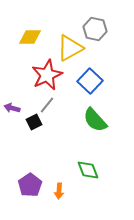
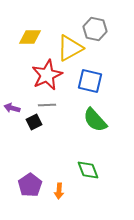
blue square: rotated 30 degrees counterclockwise
gray line: rotated 48 degrees clockwise
